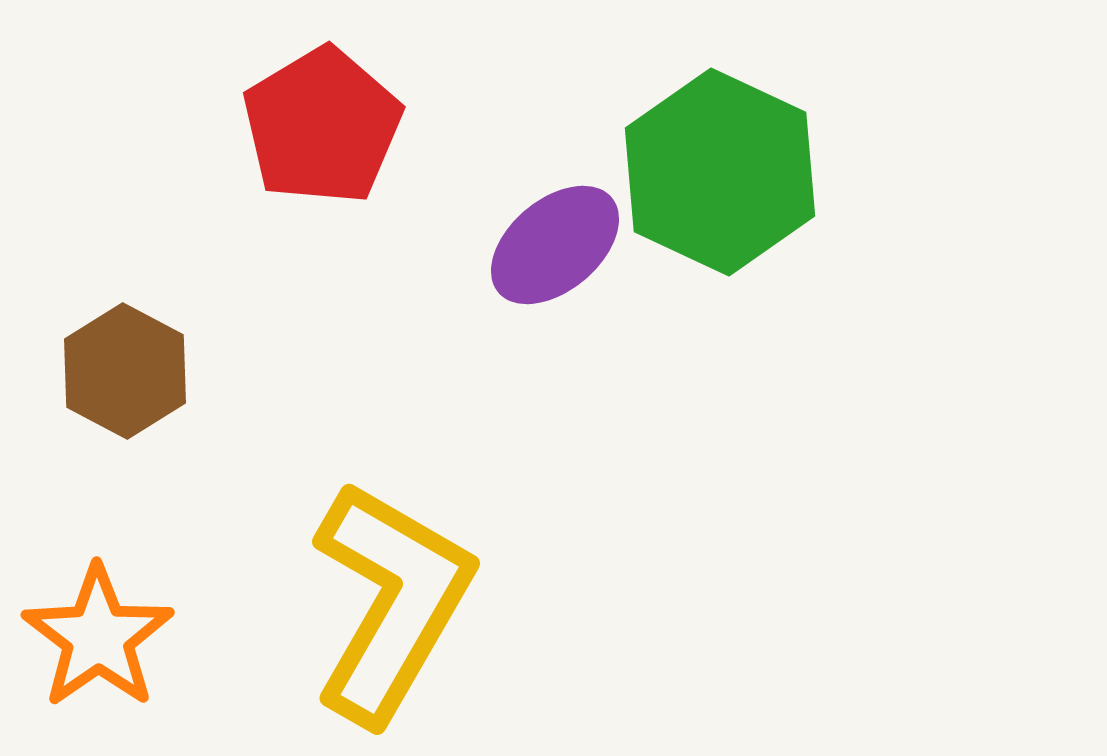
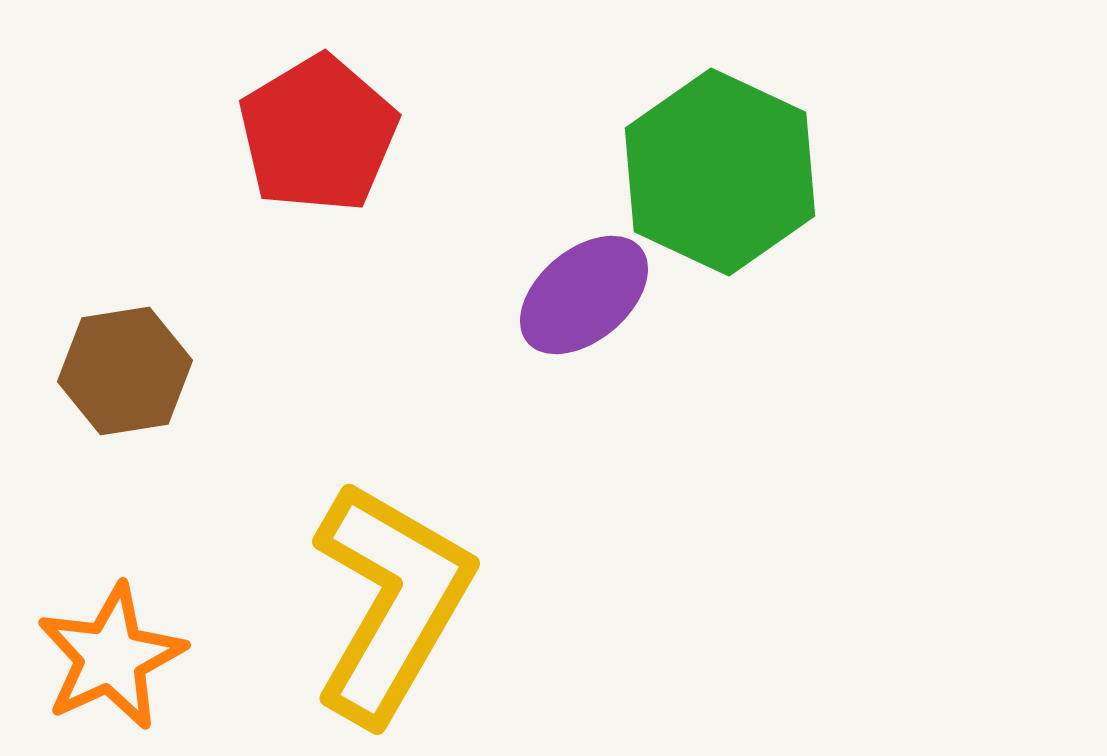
red pentagon: moved 4 px left, 8 px down
purple ellipse: moved 29 px right, 50 px down
brown hexagon: rotated 23 degrees clockwise
orange star: moved 13 px right, 20 px down; rotated 10 degrees clockwise
